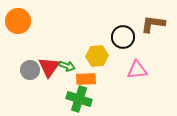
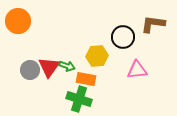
orange rectangle: rotated 12 degrees clockwise
